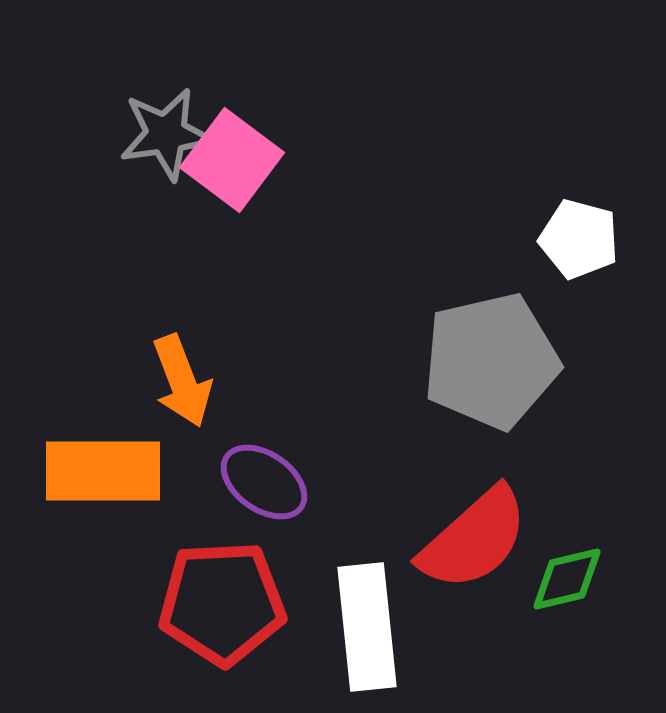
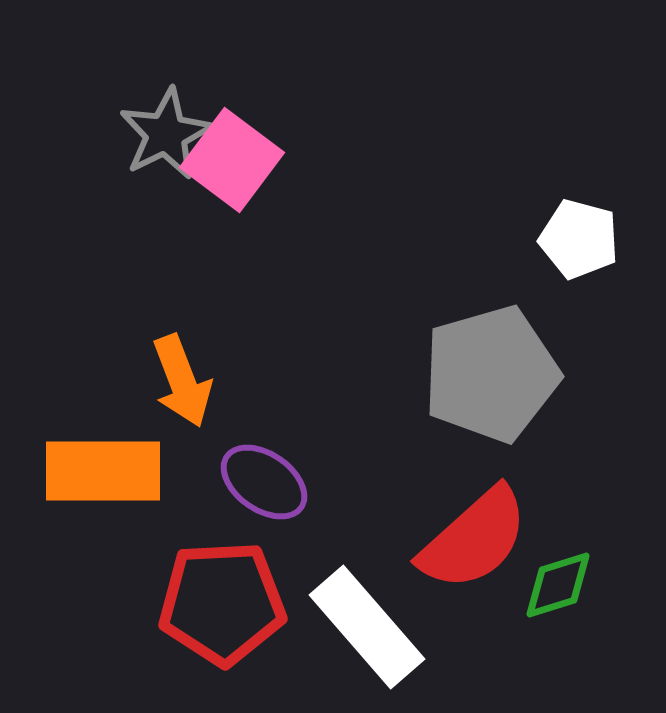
gray star: rotated 18 degrees counterclockwise
gray pentagon: moved 13 px down; rotated 3 degrees counterclockwise
green diamond: moved 9 px left, 6 px down; rotated 4 degrees counterclockwise
white rectangle: rotated 35 degrees counterclockwise
